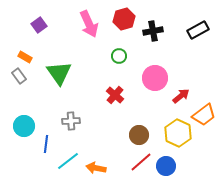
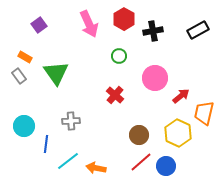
red hexagon: rotated 15 degrees counterclockwise
green triangle: moved 3 px left
orange trapezoid: moved 2 px up; rotated 140 degrees clockwise
